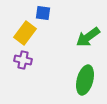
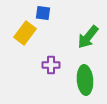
green arrow: rotated 15 degrees counterclockwise
purple cross: moved 28 px right, 5 px down; rotated 12 degrees counterclockwise
green ellipse: rotated 20 degrees counterclockwise
